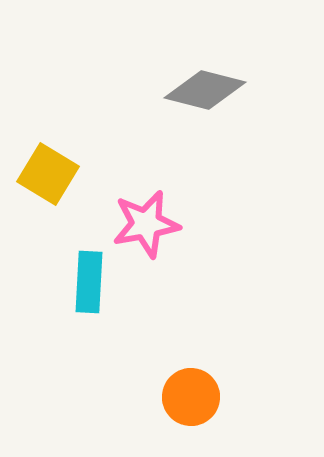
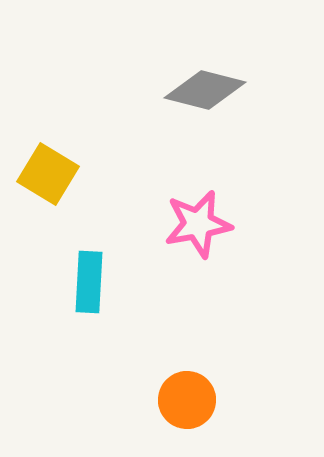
pink star: moved 52 px right
orange circle: moved 4 px left, 3 px down
